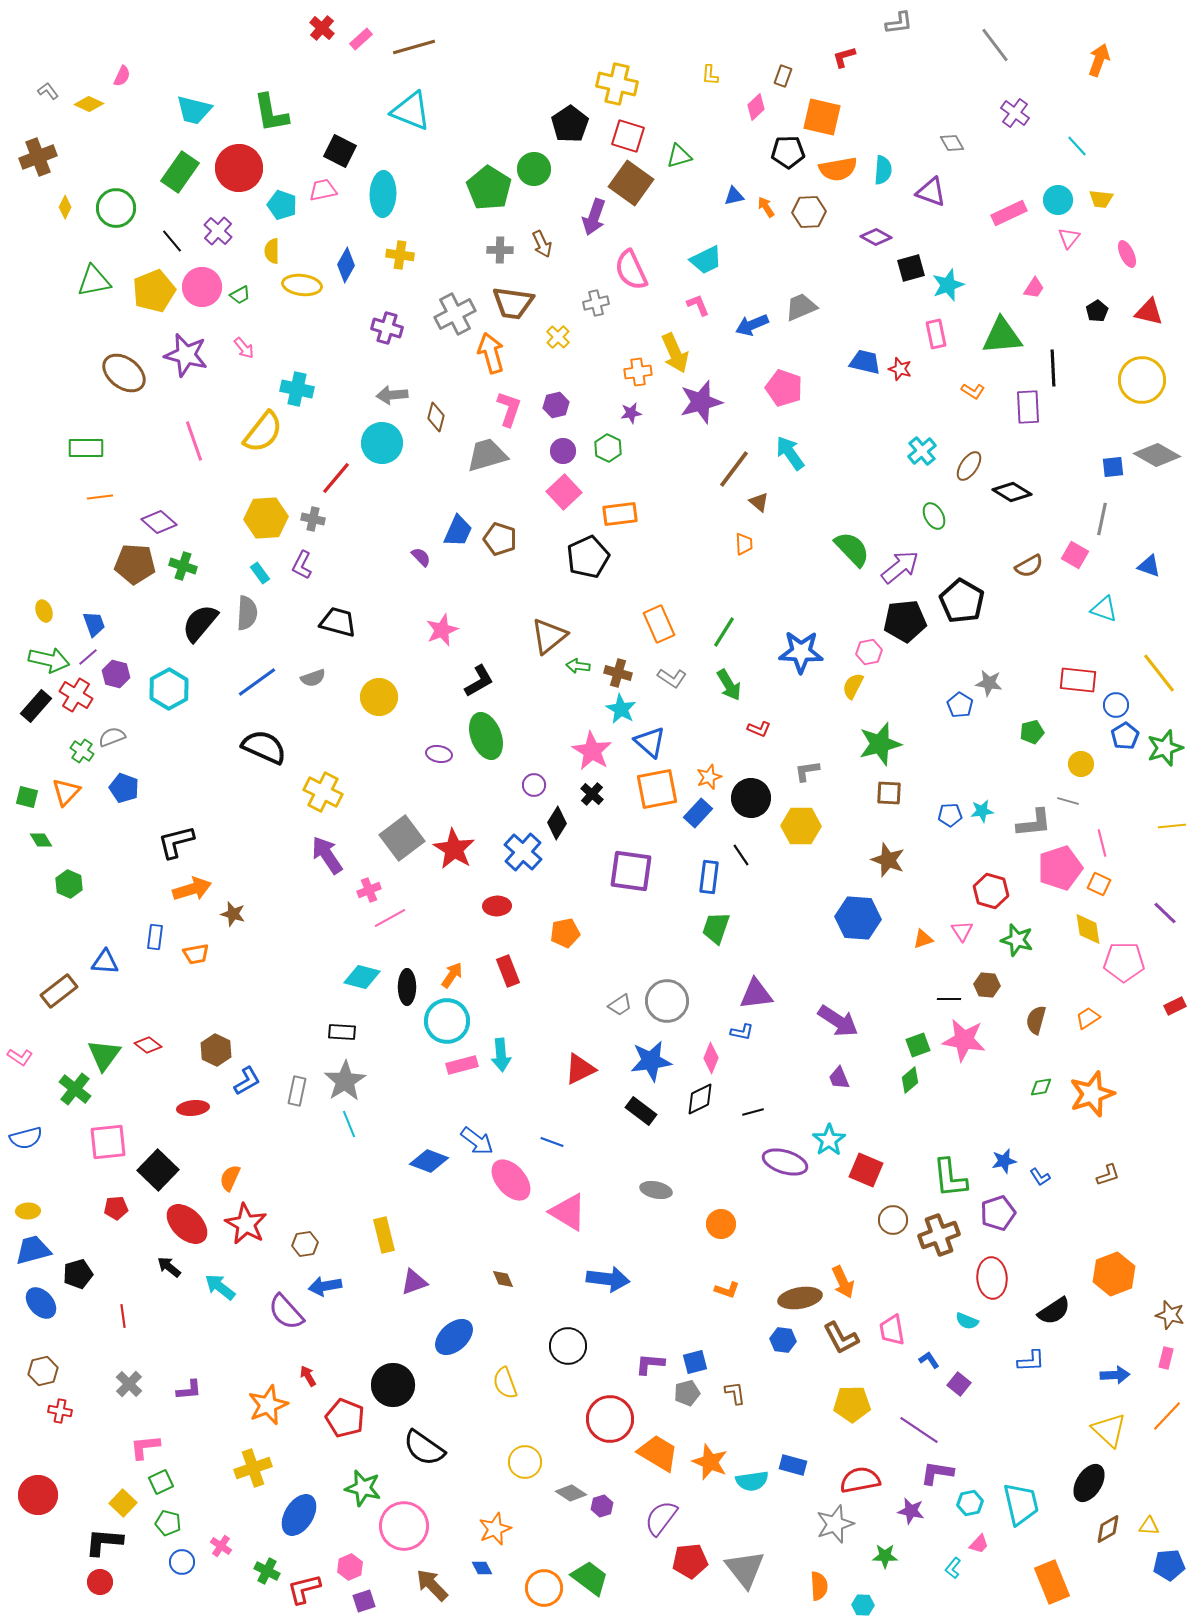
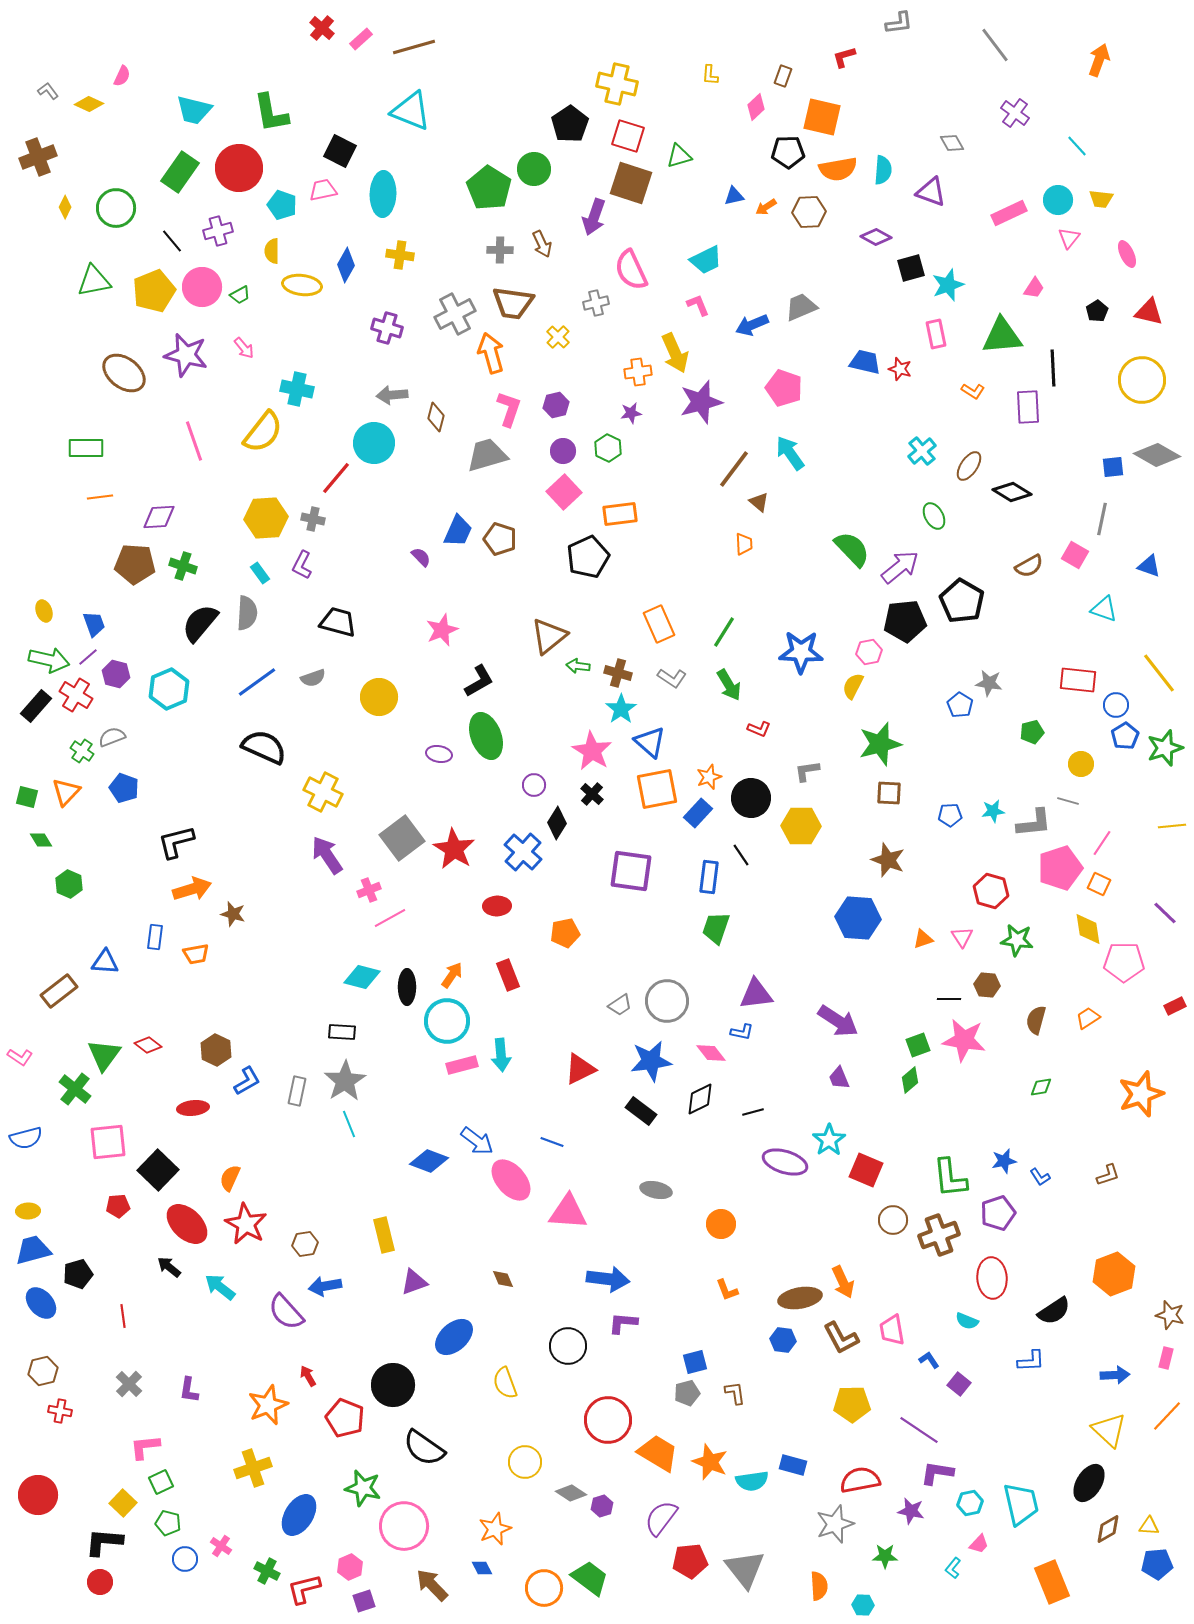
brown square at (631, 183): rotated 18 degrees counterclockwise
orange arrow at (766, 207): rotated 90 degrees counterclockwise
purple cross at (218, 231): rotated 32 degrees clockwise
cyan circle at (382, 443): moved 8 px left
purple diamond at (159, 522): moved 5 px up; rotated 44 degrees counterclockwise
cyan hexagon at (169, 689): rotated 6 degrees clockwise
cyan star at (621, 709): rotated 8 degrees clockwise
cyan star at (982, 811): moved 11 px right
pink line at (1102, 843): rotated 48 degrees clockwise
pink triangle at (962, 931): moved 6 px down
green star at (1017, 940): rotated 8 degrees counterclockwise
red rectangle at (508, 971): moved 4 px down
pink diamond at (711, 1058): moved 5 px up; rotated 60 degrees counterclockwise
orange star at (1092, 1094): moved 49 px right
red pentagon at (116, 1208): moved 2 px right, 2 px up
pink triangle at (568, 1212): rotated 27 degrees counterclockwise
orange L-shape at (727, 1290): rotated 50 degrees clockwise
purple L-shape at (650, 1364): moved 27 px left, 41 px up
purple L-shape at (189, 1390): rotated 104 degrees clockwise
red circle at (610, 1419): moved 2 px left, 1 px down
blue circle at (182, 1562): moved 3 px right, 3 px up
blue pentagon at (1169, 1565): moved 12 px left, 1 px up
